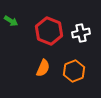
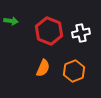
green arrow: rotated 24 degrees counterclockwise
